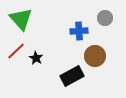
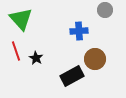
gray circle: moved 8 px up
red line: rotated 66 degrees counterclockwise
brown circle: moved 3 px down
